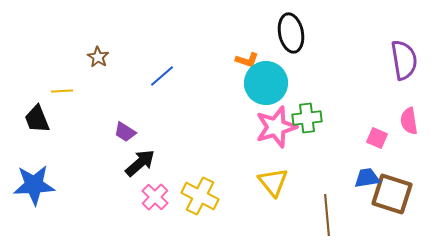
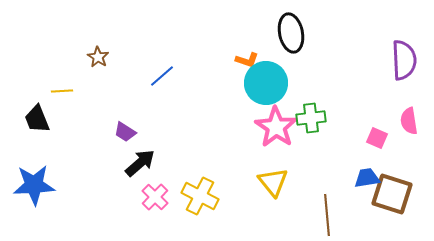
purple semicircle: rotated 6 degrees clockwise
green cross: moved 4 px right
pink star: rotated 21 degrees counterclockwise
